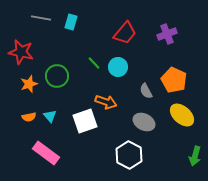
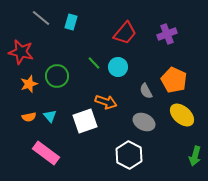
gray line: rotated 30 degrees clockwise
